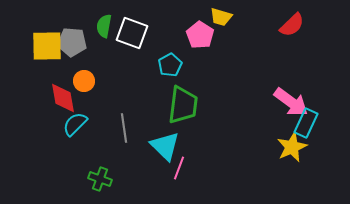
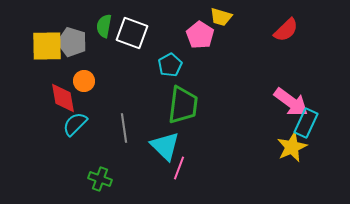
red semicircle: moved 6 px left, 5 px down
gray pentagon: rotated 12 degrees clockwise
